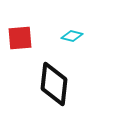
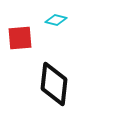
cyan diamond: moved 16 px left, 16 px up
